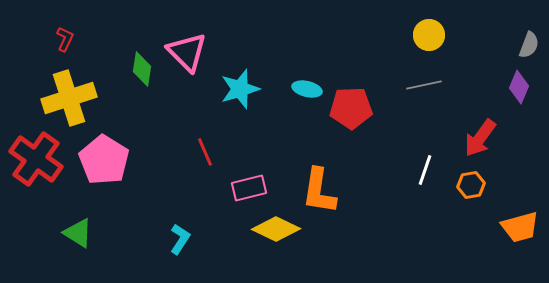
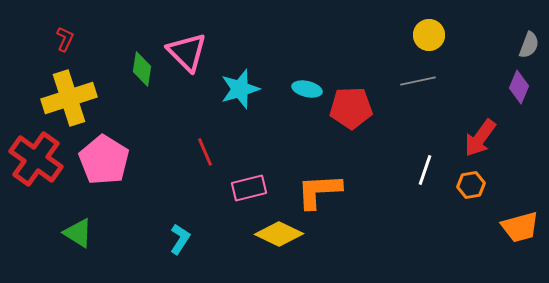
gray line: moved 6 px left, 4 px up
orange L-shape: rotated 78 degrees clockwise
yellow diamond: moved 3 px right, 5 px down
